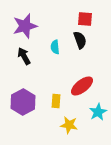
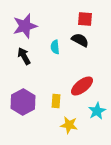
black semicircle: rotated 42 degrees counterclockwise
cyan star: moved 1 px left, 1 px up
